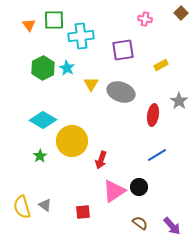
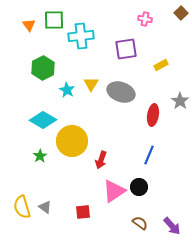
purple square: moved 3 px right, 1 px up
cyan star: moved 22 px down
gray star: moved 1 px right
blue line: moved 8 px left; rotated 36 degrees counterclockwise
gray triangle: moved 2 px down
